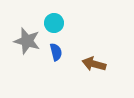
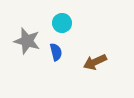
cyan circle: moved 8 px right
brown arrow: moved 1 px right, 2 px up; rotated 40 degrees counterclockwise
